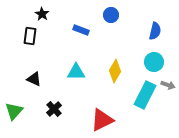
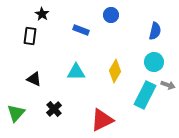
green triangle: moved 2 px right, 2 px down
